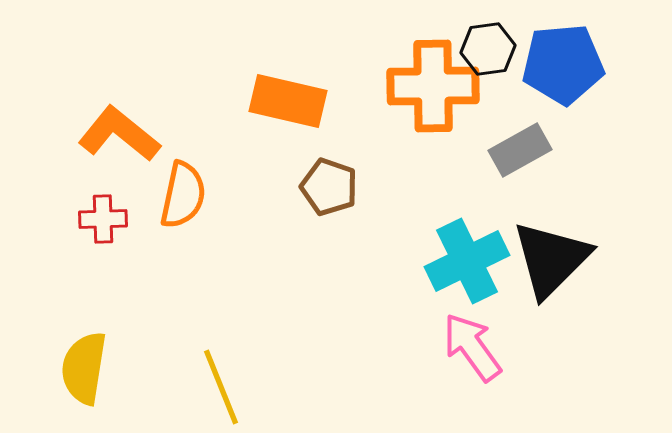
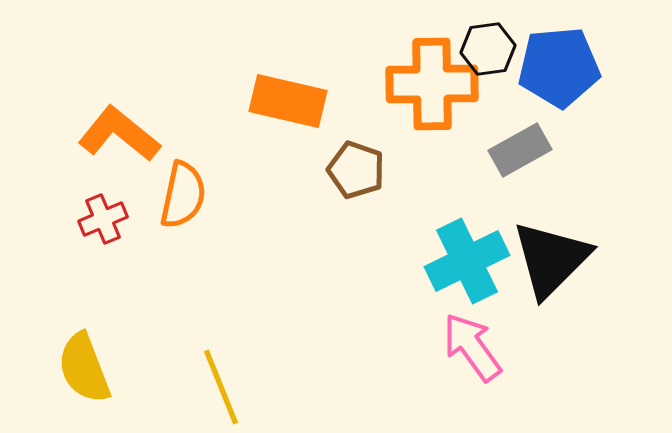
blue pentagon: moved 4 px left, 3 px down
orange cross: moved 1 px left, 2 px up
brown pentagon: moved 27 px right, 17 px up
red cross: rotated 21 degrees counterclockwise
yellow semicircle: rotated 30 degrees counterclockwise
